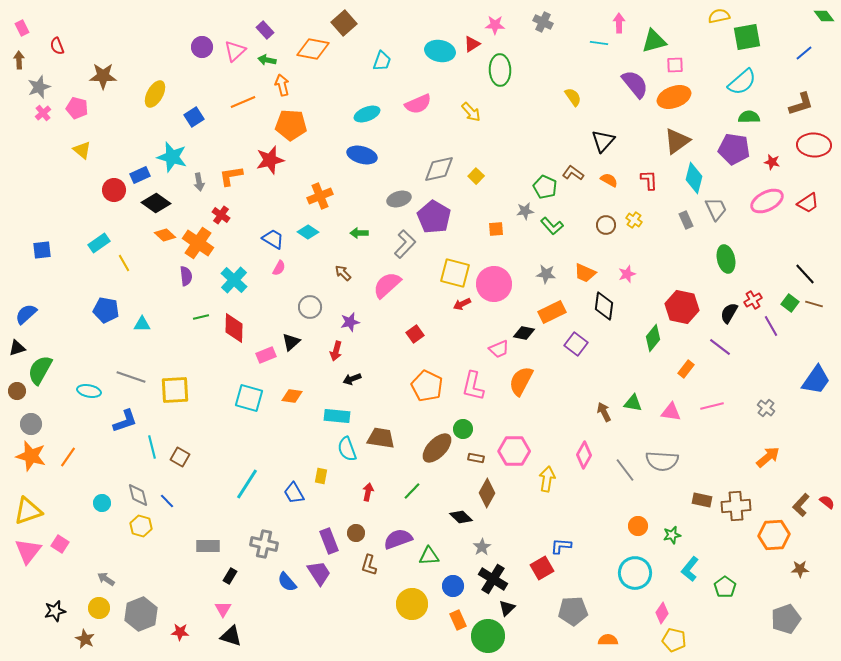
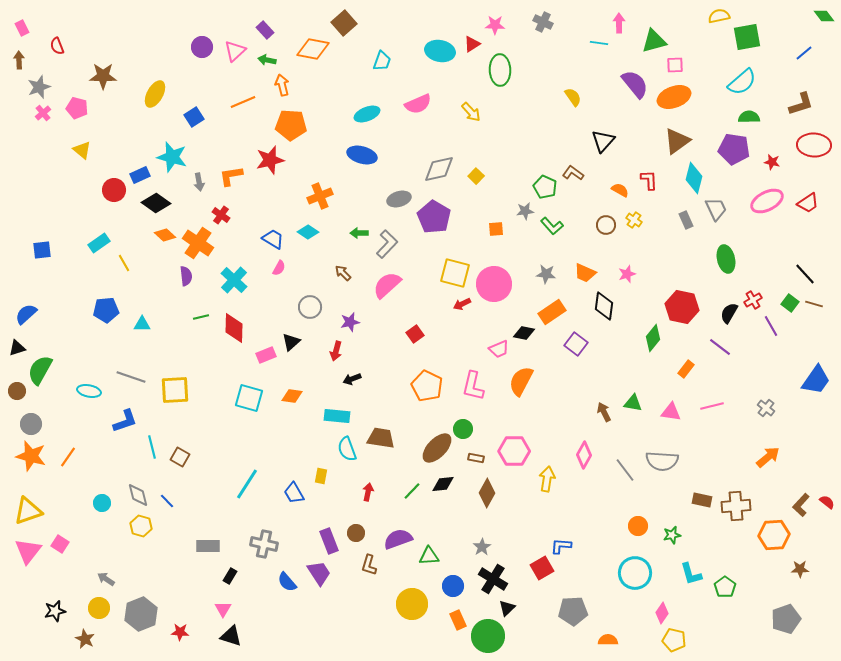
orange semicircle at (609, 180): moved 11 px right, 10 px down
gray L-shape at (405, 244): moved 18 px left
blue pentagon at (106, 310): rotated 15 degrees counterclockwise
orange rectangle at (552, 312): rotated 8 degrees counterclockwise
black diamond at (461, 517): moved 18 px left, 33 px up; rotated 50 degrees counterclockwise
cyan L-shape at (690, 569): moved 1 px right, 5 px down; rotated 55 degrees counterclockwise
